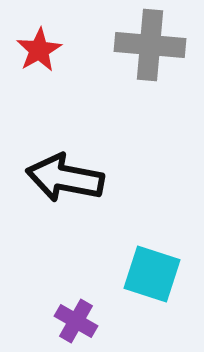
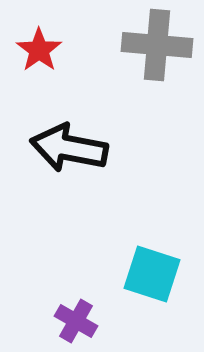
gray cross: moved 7 px right
red star: rotated 6 degrees counterclockwise
black arrow: moved 4 px right, 30 px up
